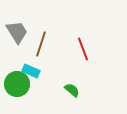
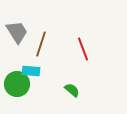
cyan rectangle: rotated 18 degrees counterclockwise
